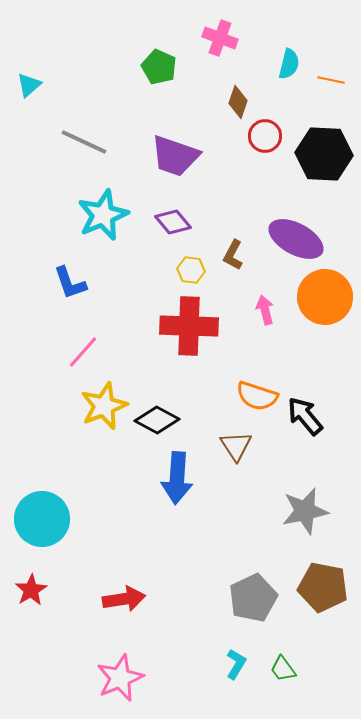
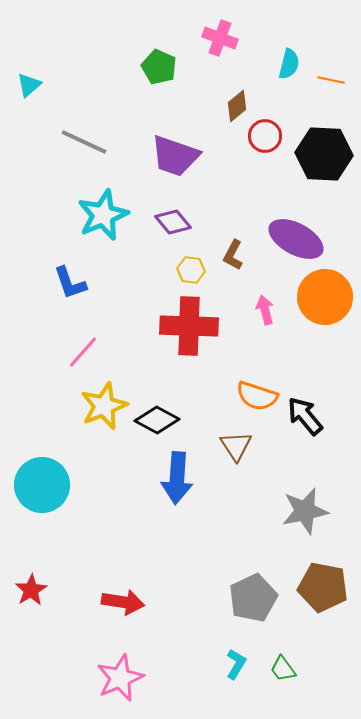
brown diamond: moved 1 px left, 4 px down; rotated 32 degrees clockwise
cyan circle: moved 34 px up
red arrow: moved 1 px left, 3 px down; rotated 18 degrees clockwise
